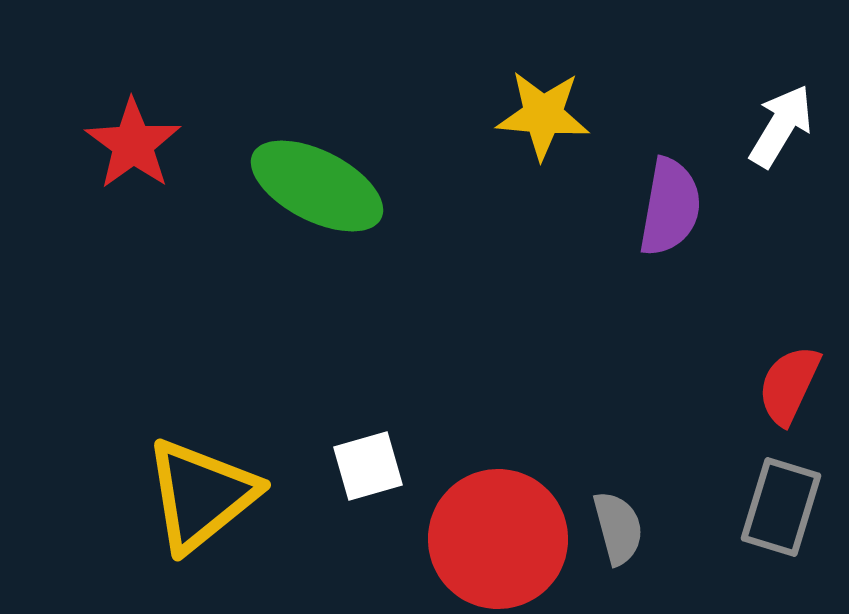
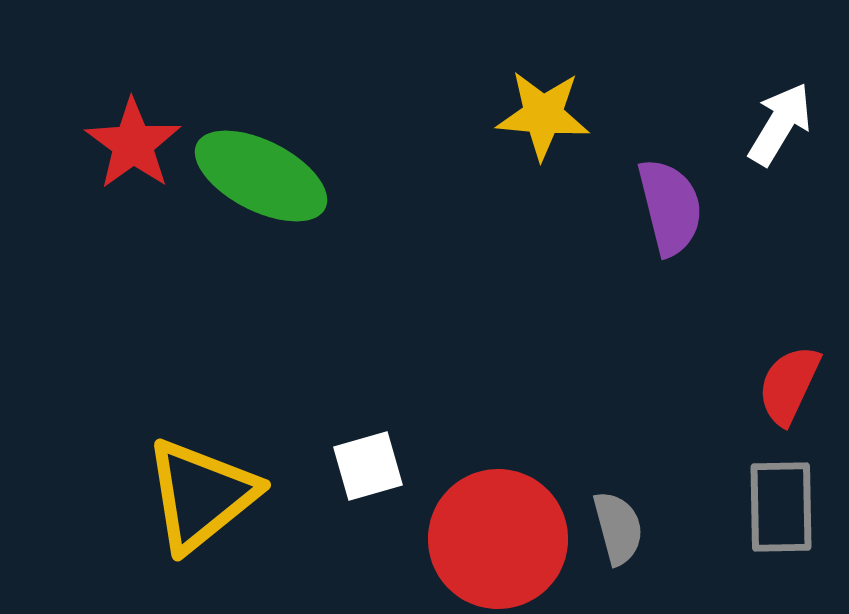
white arrow: moved 1 px left, 2 px up
green ellipse: moved 56 px left, 10 px up
purple semicircle: rotated 24 degrees counterclockwise
gray rectangle: rotated 18 degrees counterclockwise
